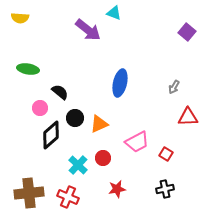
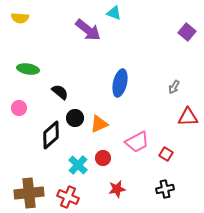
pink circle: moved 21 px left
